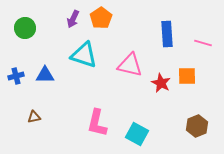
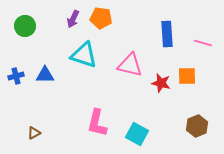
orange pentagon: rotated 30 degrees counterclockwise
green circle: moved 2 px up
red star: rotated 12 degrees counterclockwise
brown triangle: moved 16 px down; rotated 16 degrees counterclockwise
